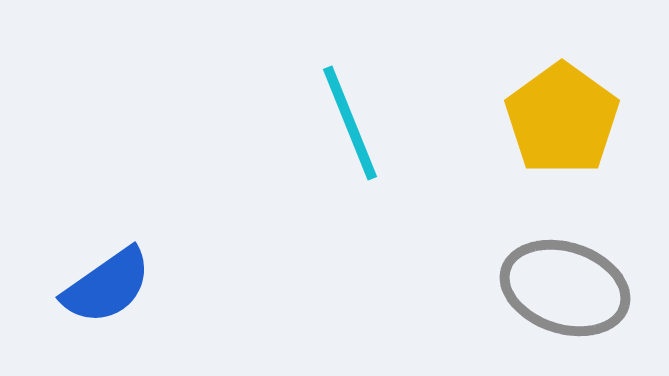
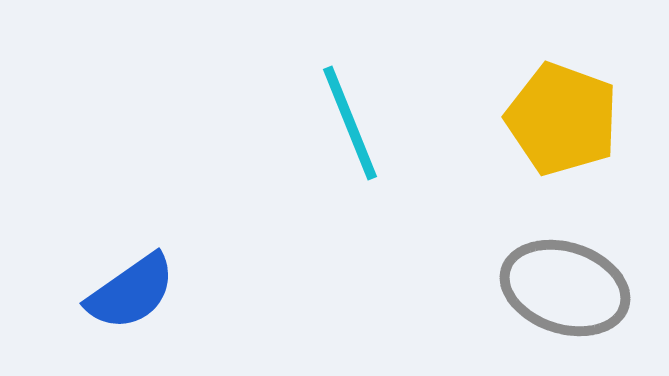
yellow pentagon: rotated 16 degrees counterclockwise
blue semicircle: moved 24 px right, 6 px down
